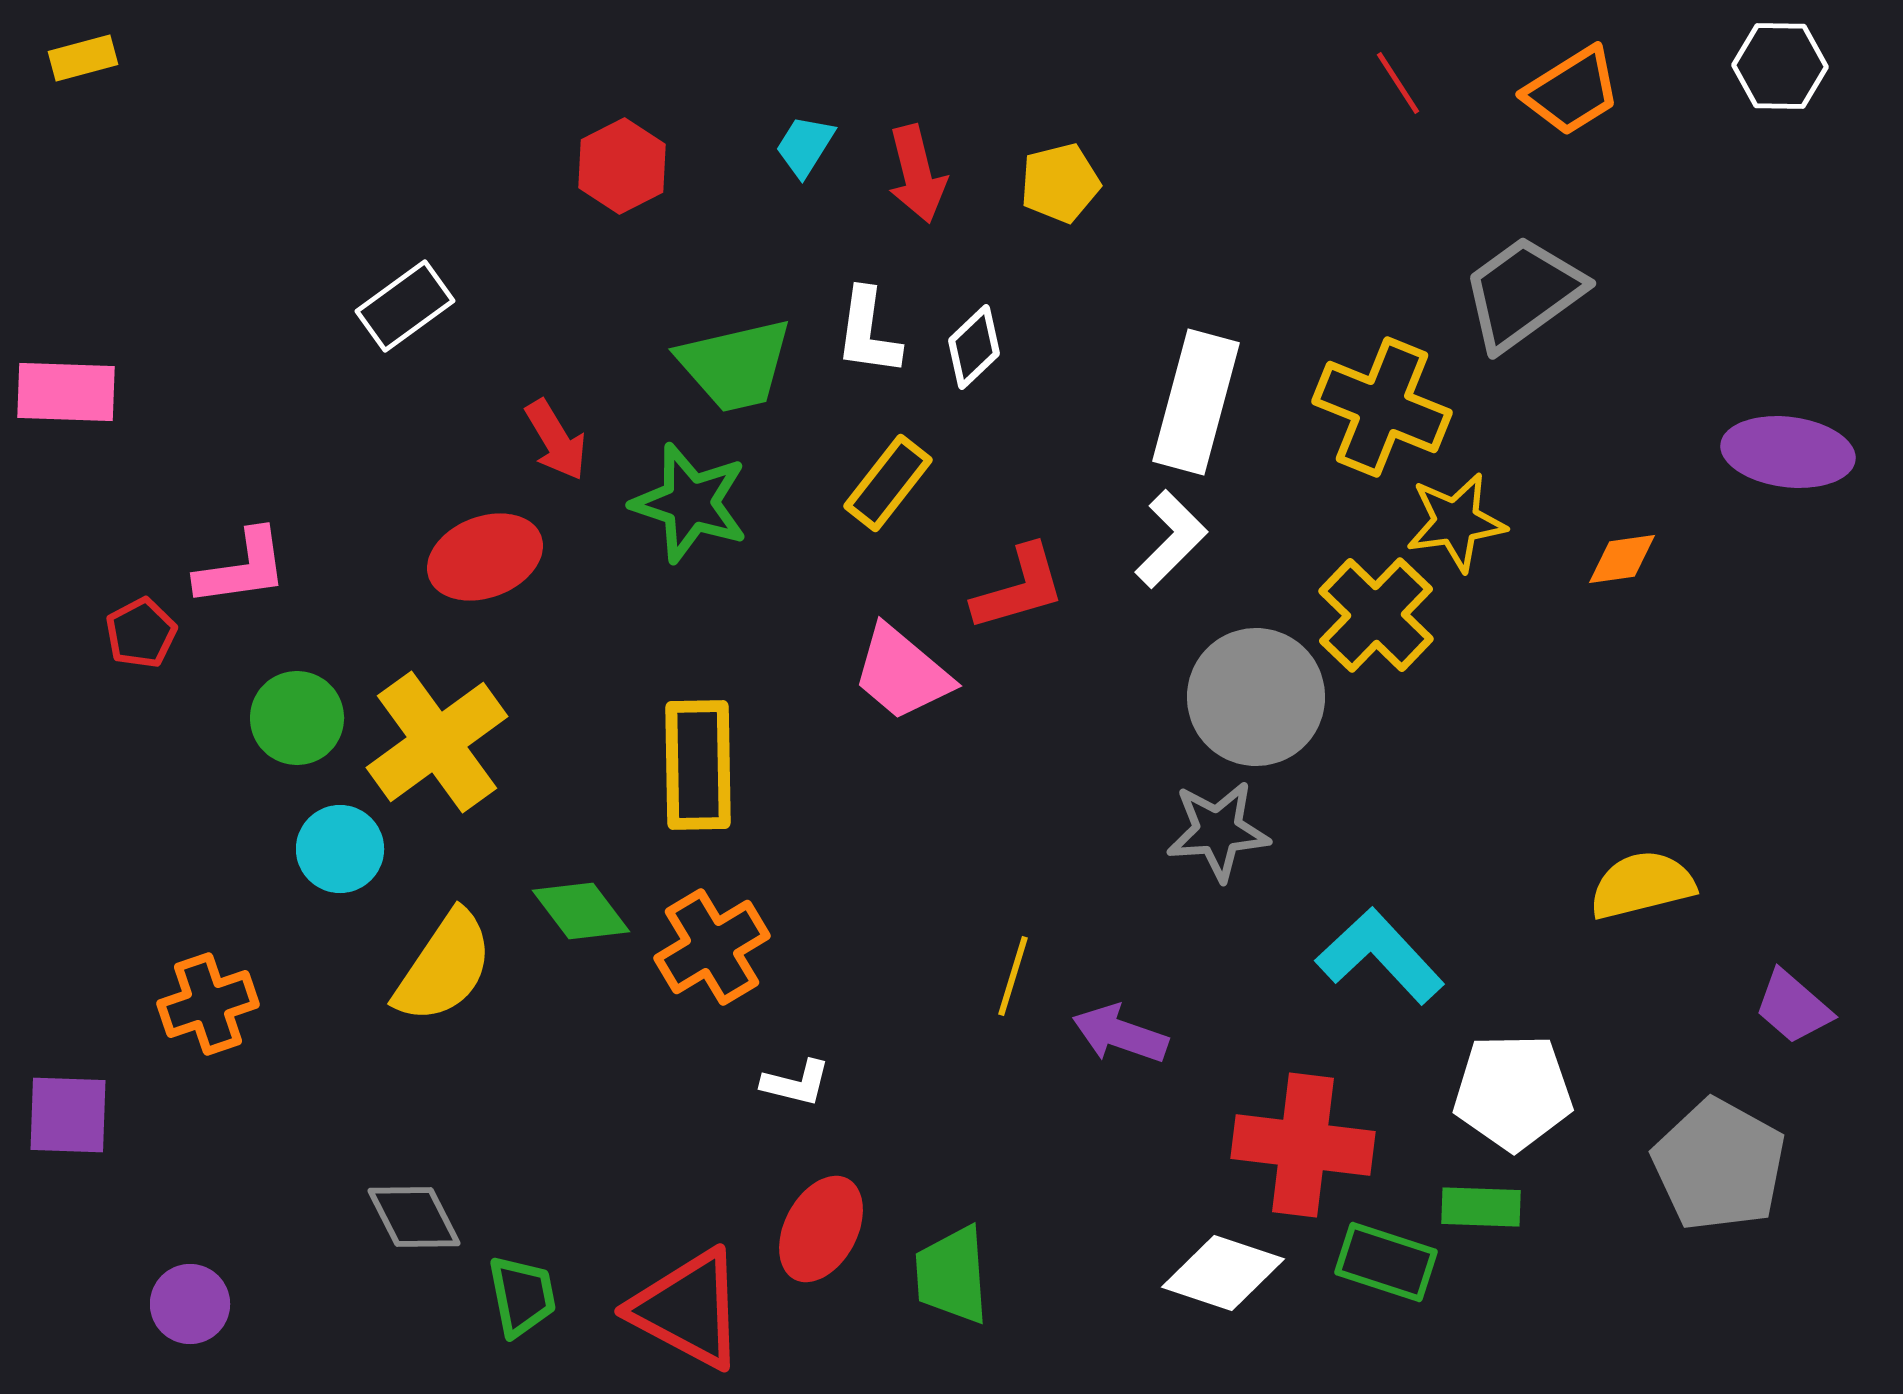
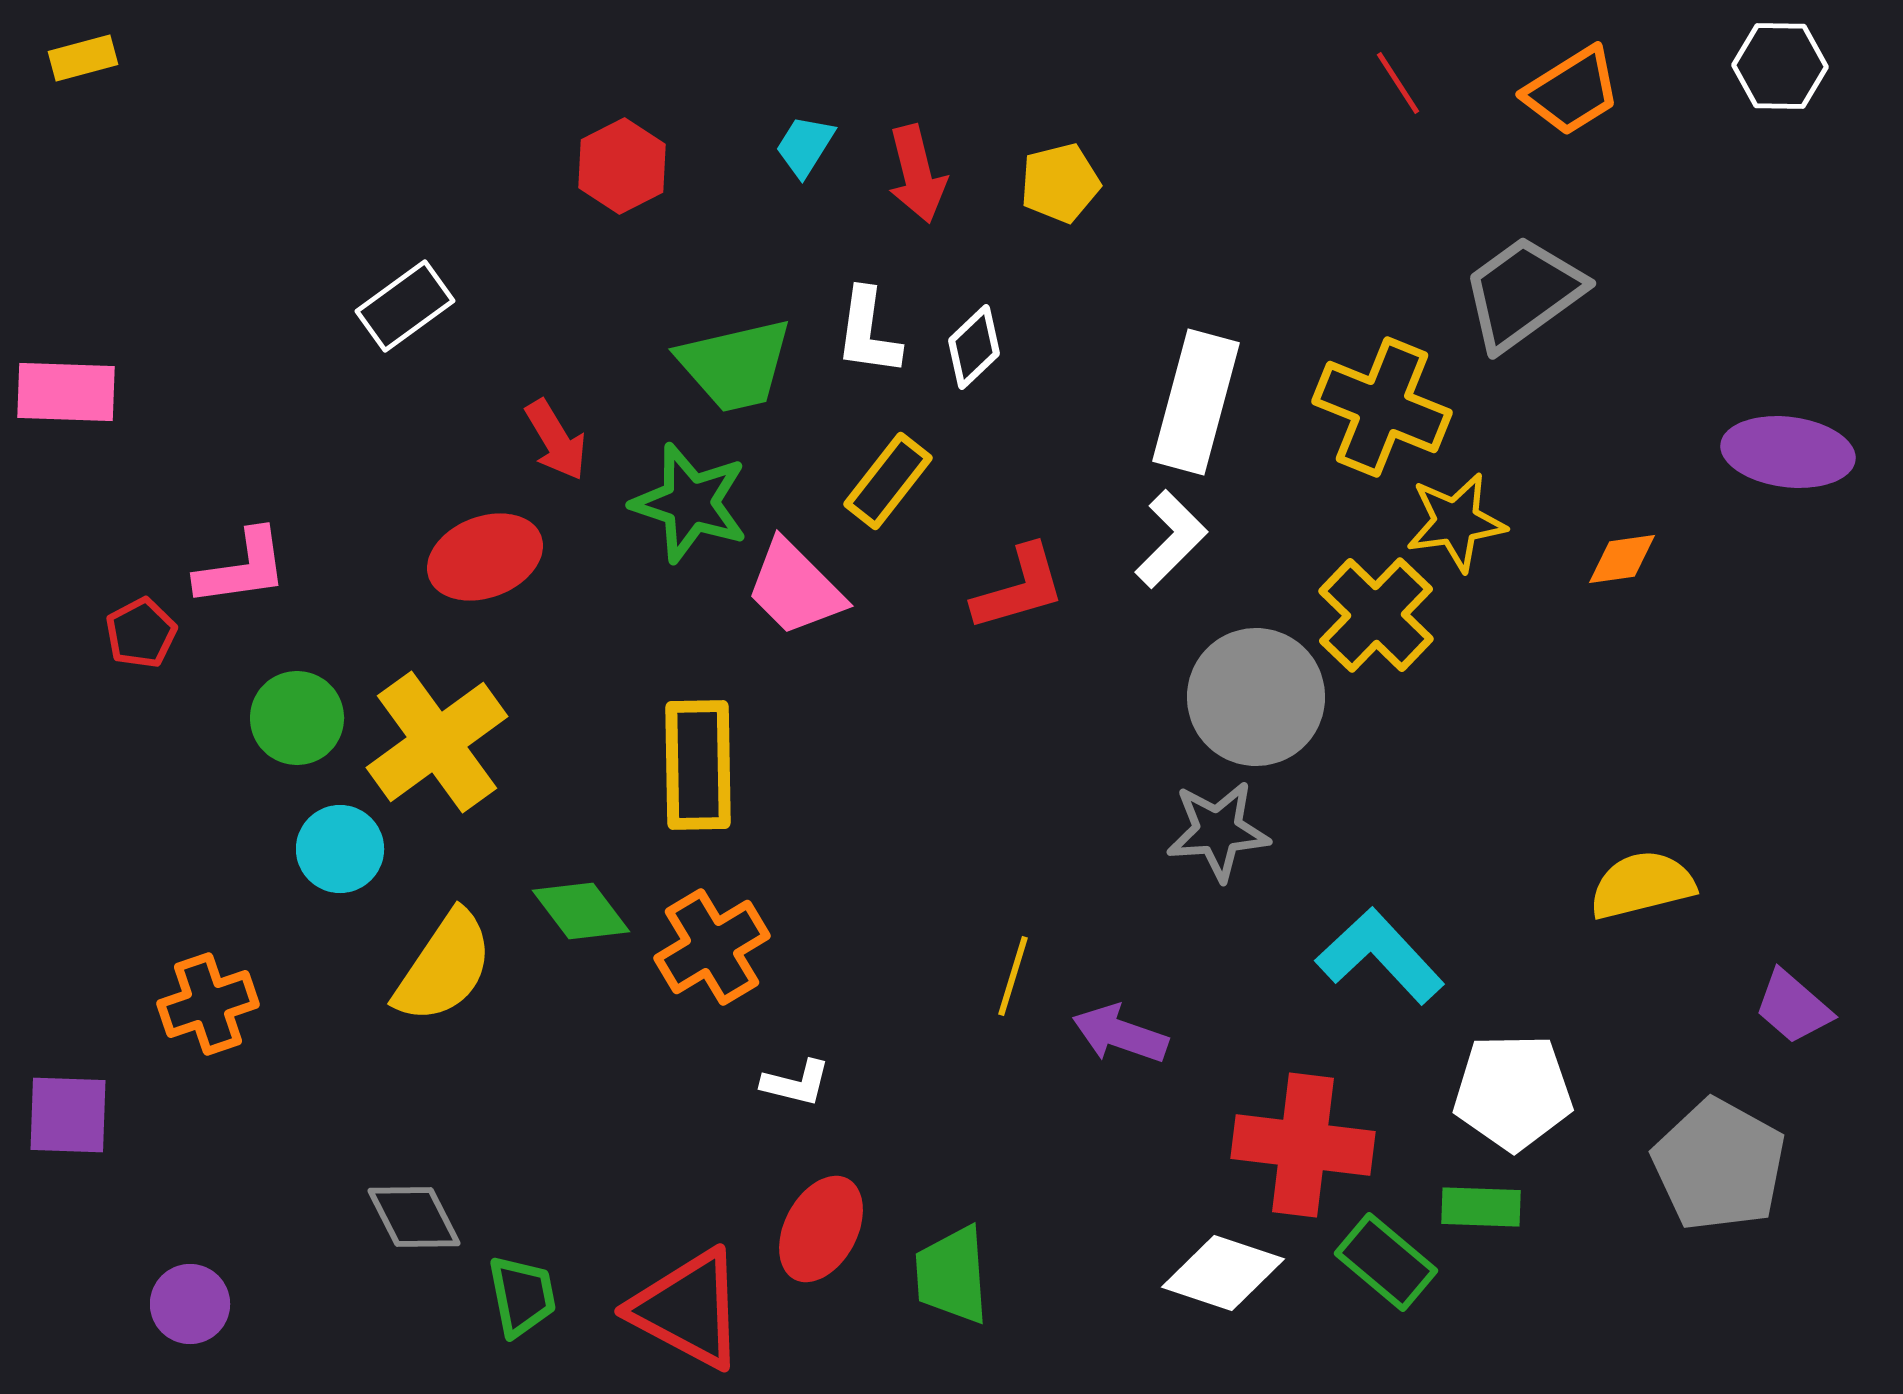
yellow rectangle at (888, 483): moved 2 px up
pink trapezoid at (902, 673): moved 107 px left, 85 px up; rotated 5 degrees clockwise
green rectangle at (1386, 1262): rotated 22 degrees clockwise
